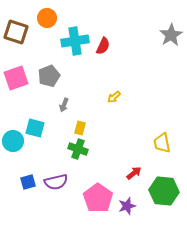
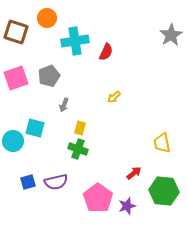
red semicircle: moved 3 px right, 6 px down
